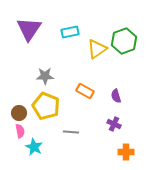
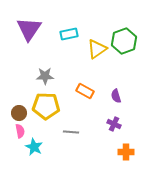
cyan rectangle: moved 1 px left, 2 px down
yellow pentagon: rotated 20 degrees counterclockwise
